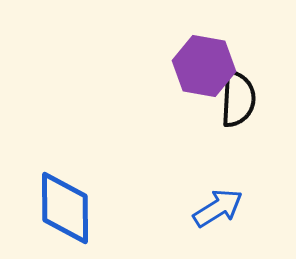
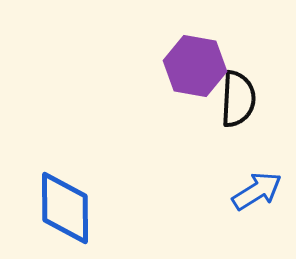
purple hexagon: moved 9 px left
blue arrow: moved 39 px right, 17 px up
